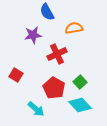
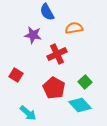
purple star: rotated 18 degrees clockwise
green square: moved 5 px right
cyan arrow: moved 8 px left, 4 px down
